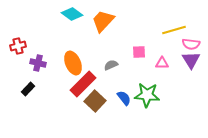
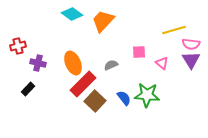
pink triangle: rotated 40 degrees clockwise
